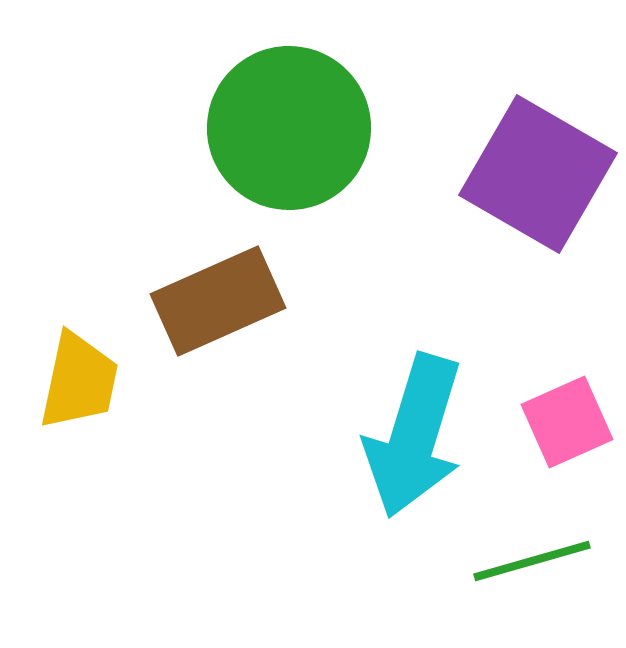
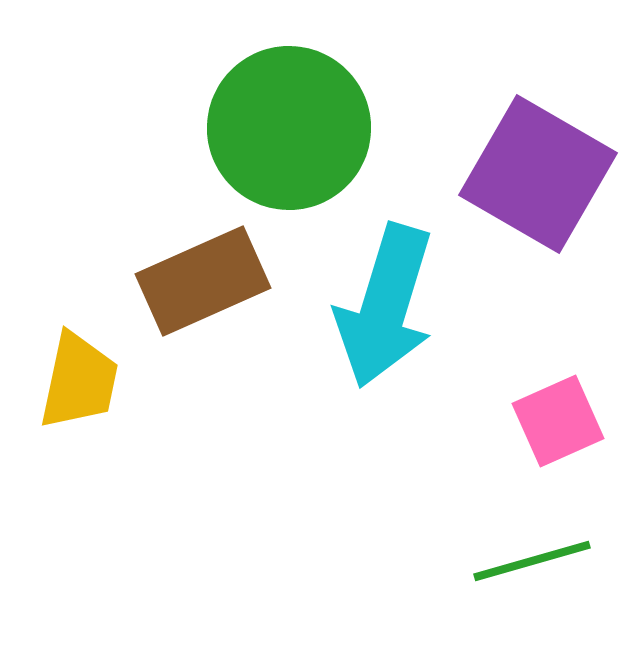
brown rectangle: moved 15 px left, 20 px up
pink square: moved 9 px left, 1 px up
cyan arrow: moved 29 px left, 130 px up
